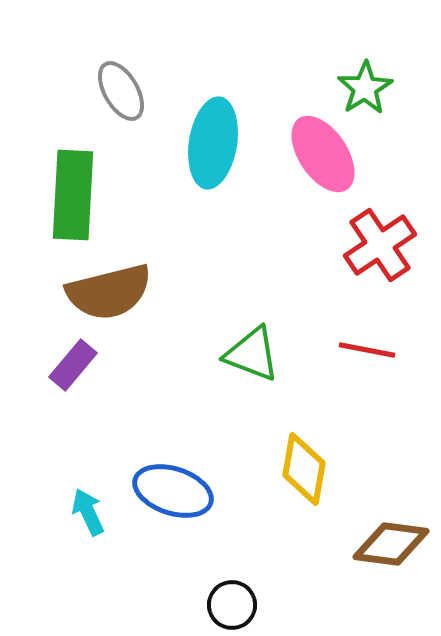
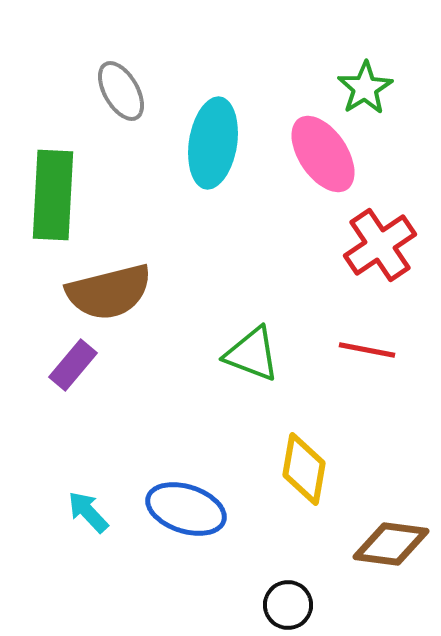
green rectangle: moved 20 px left
blue ellipse: moved 13 px right, 18 px down
cyan arrow: rotated 18 degrees counterclockwise
black circle: moved 56 px right
